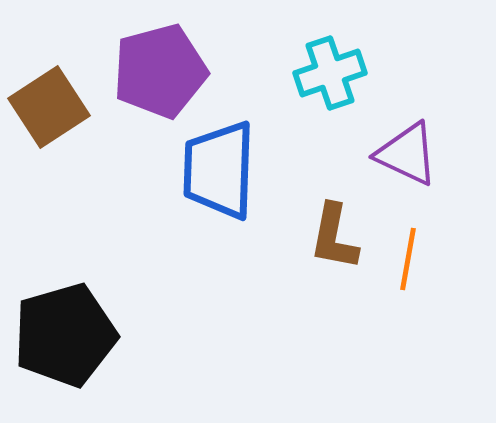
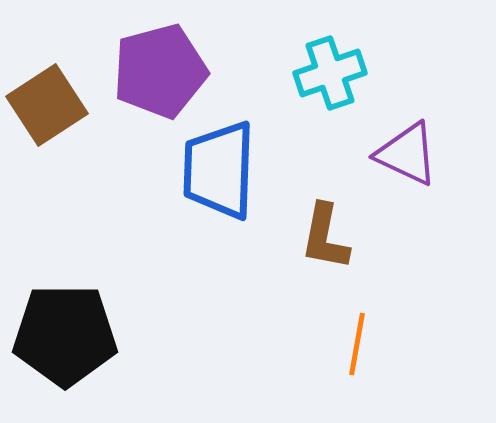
brown square: moved 2 px left, 2 px up
brown L-shape: moved 9 px left
orange line: moved 51 px left, 85 px down
black pentagon: rotated 16 degrees clockwise
